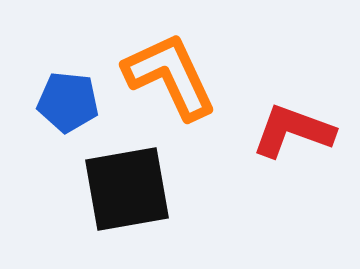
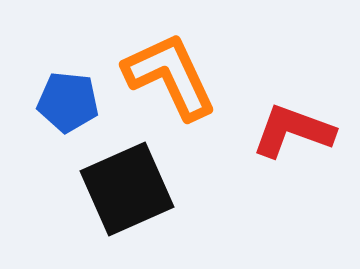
black square: rotated 14 degrees counterclockwise
